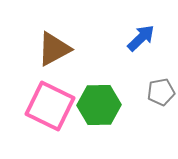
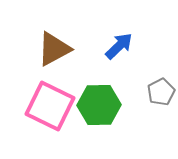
blue arrow: moved 22 px left, 8 px down
gray pentagon: rotated 16 degrees counterclockwise
